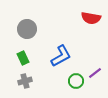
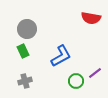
green rectangle: moved 7 px up
